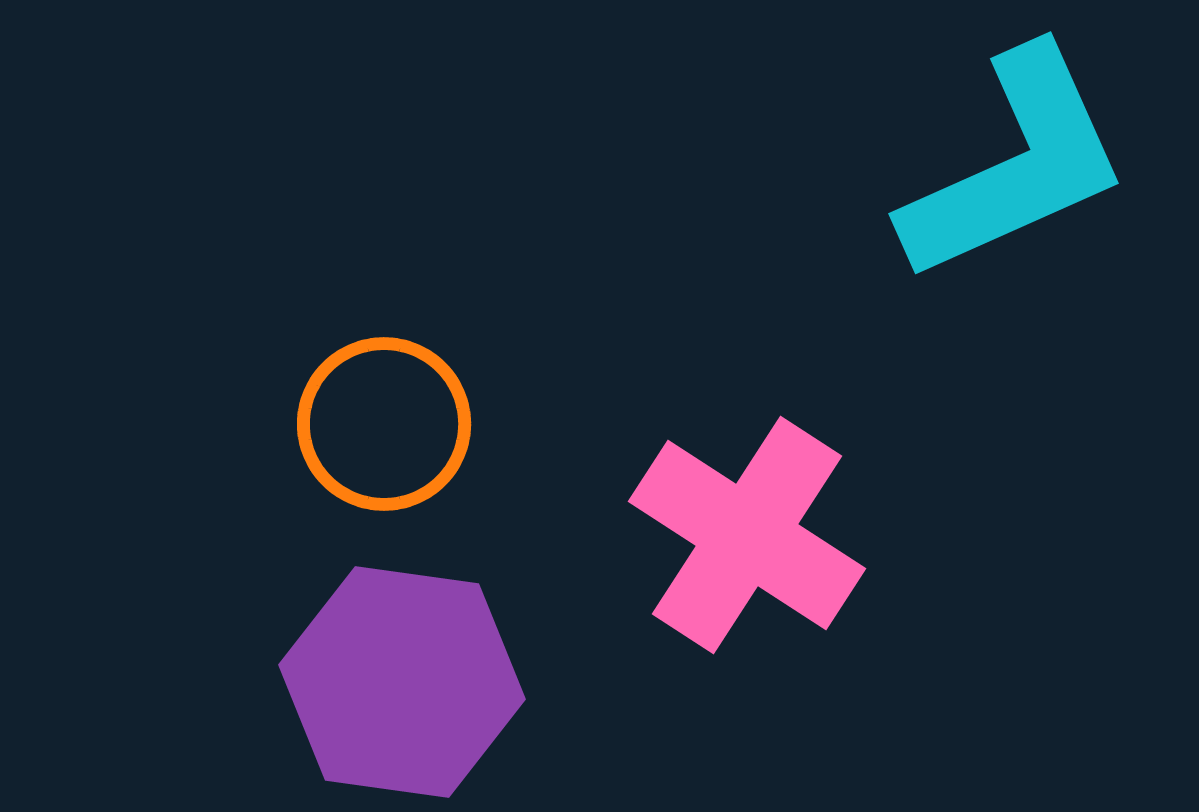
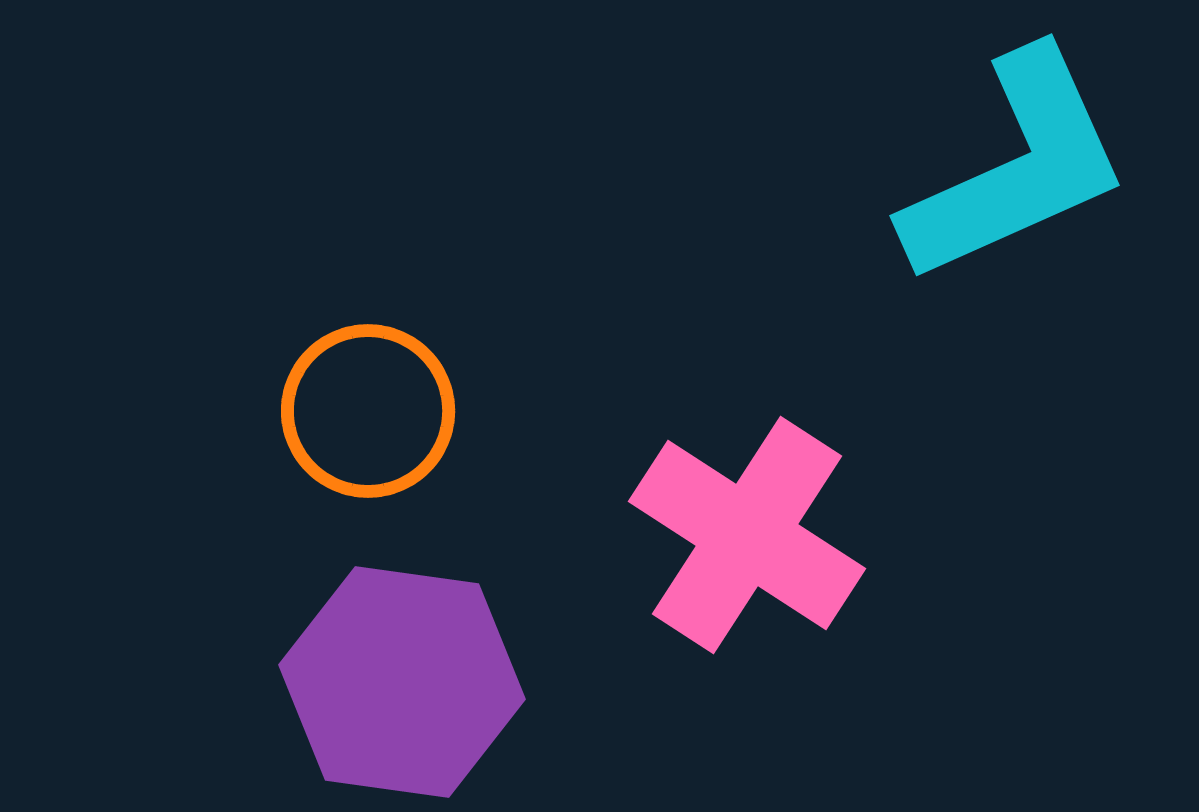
cyan L-shape: moved 1 px right, 2 px down
orange circle: moved 16 px left, 13 px up
